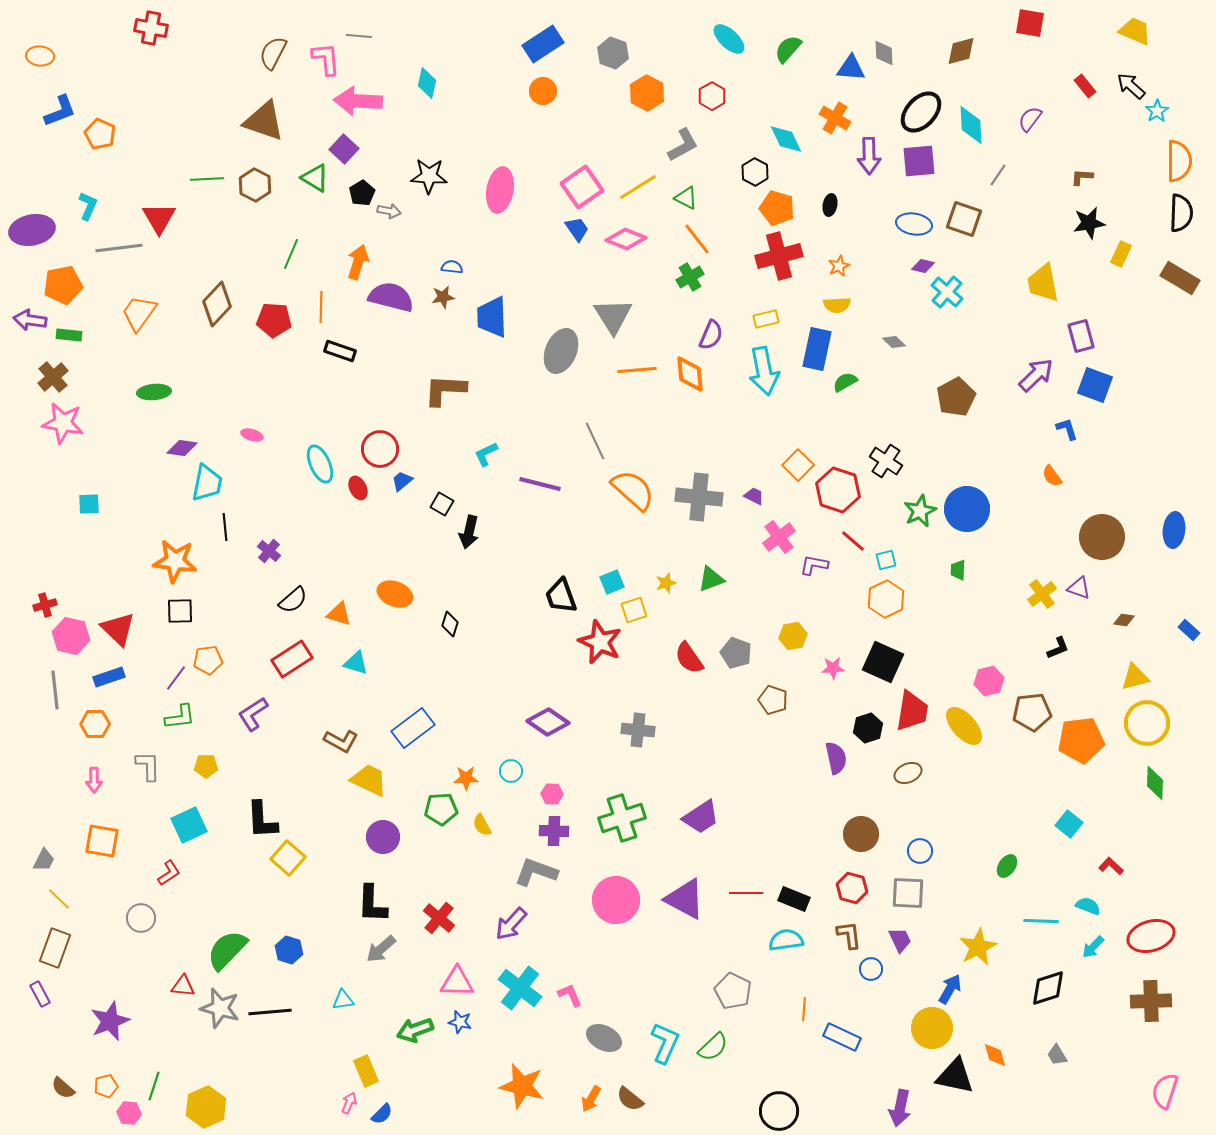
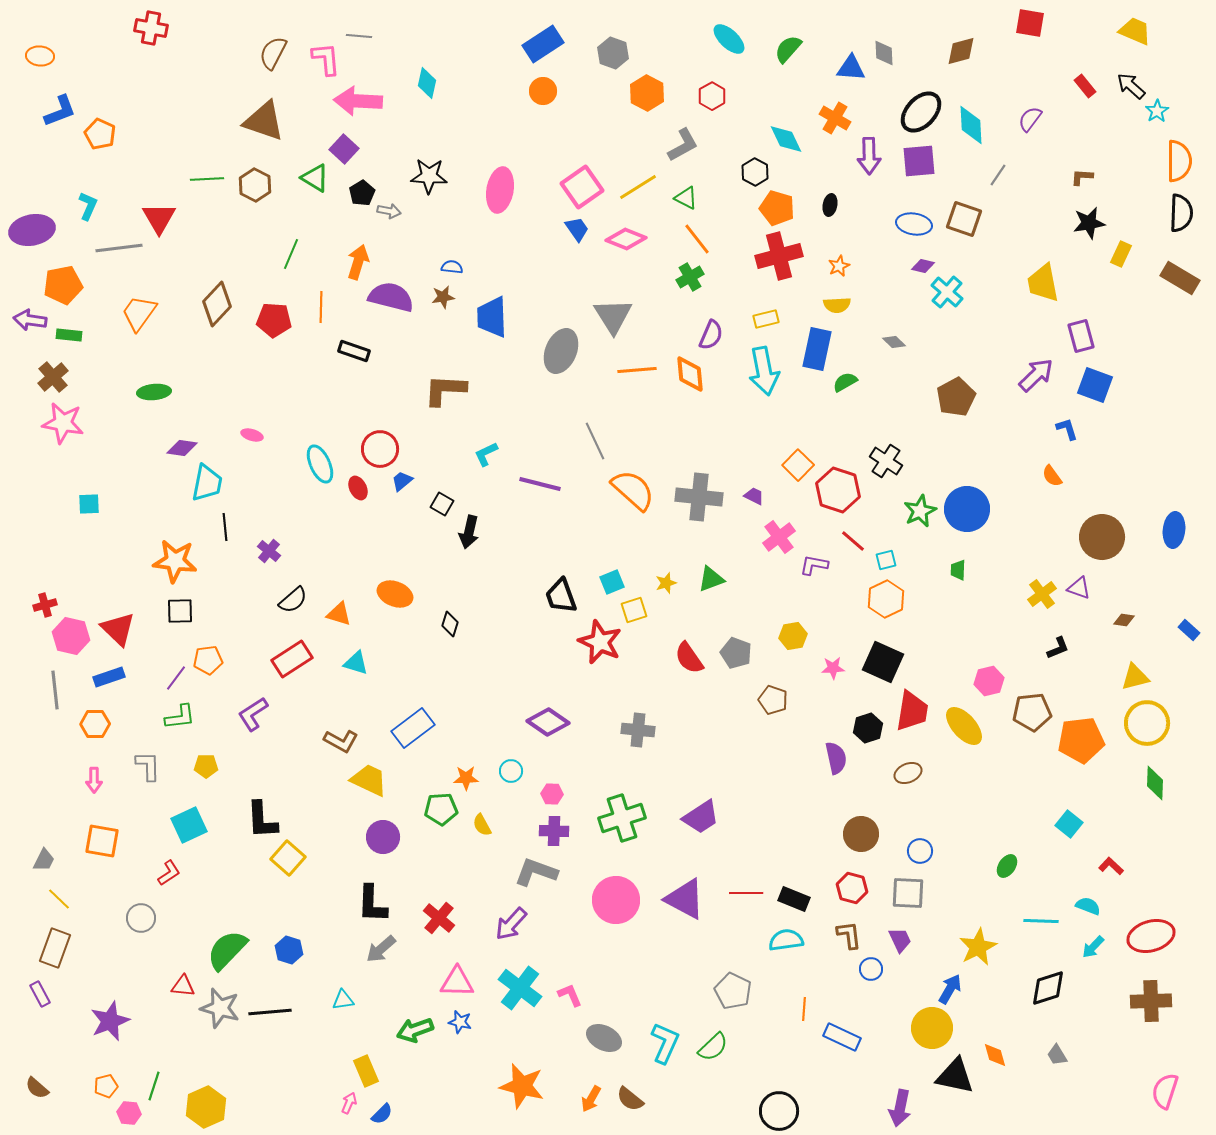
black rectangle at (340, 351): moved 14 px right
brown semicircle at (63, 1088): moved 26 px left
